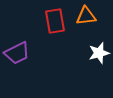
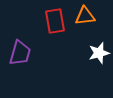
orange triangle: moved 1 px left
purple trapezoid: moved 3 px right; rotated 48 degrees counterclockwise
